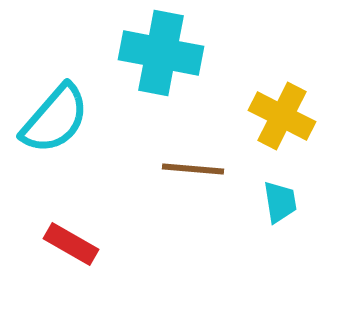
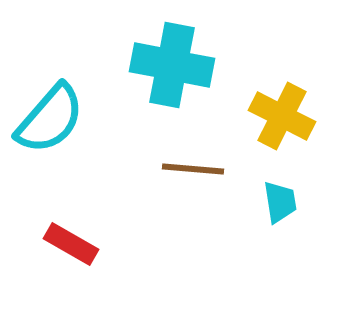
cyan cross: moved 11 px right, 12 px down
cyan semicircle: moved 5 px left
